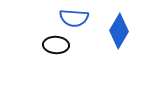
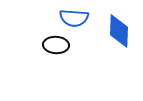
blue diamond: rotated 28 degrees counterclockwise
